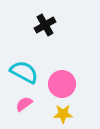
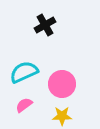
cyan semicircle: rotated 52 degrees counterclockwise
pink semicircle: moved 1 px down
yellow star: moved 1 px left, 2 px down
